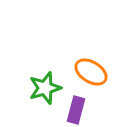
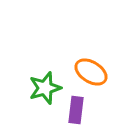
purple rectangle: rotated 8 degrees counterclockwise
